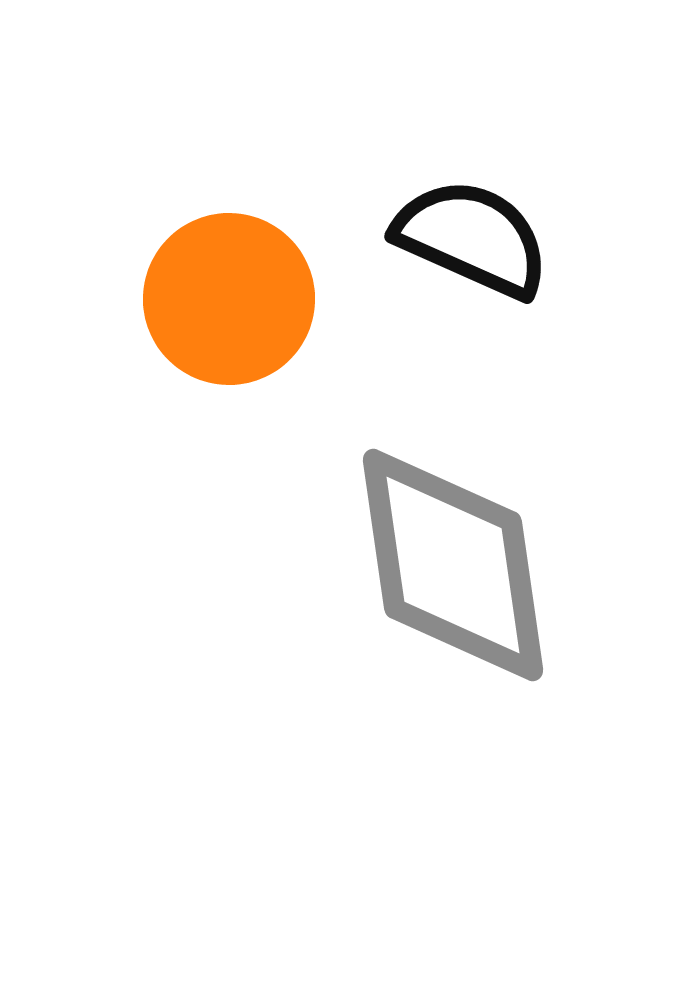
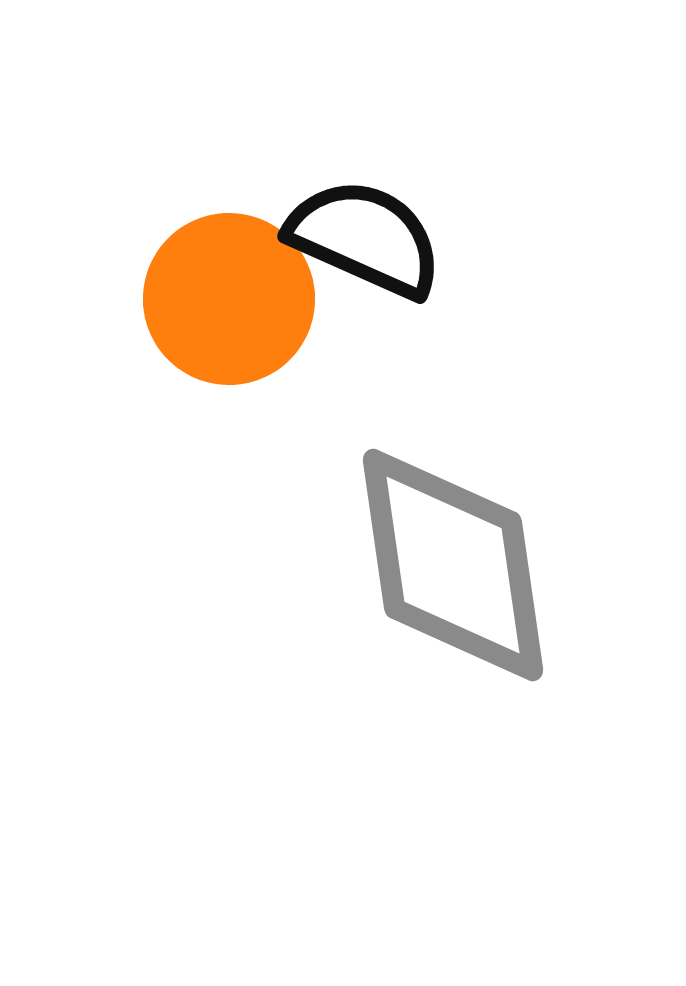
black semicircle: moved 107 px left
